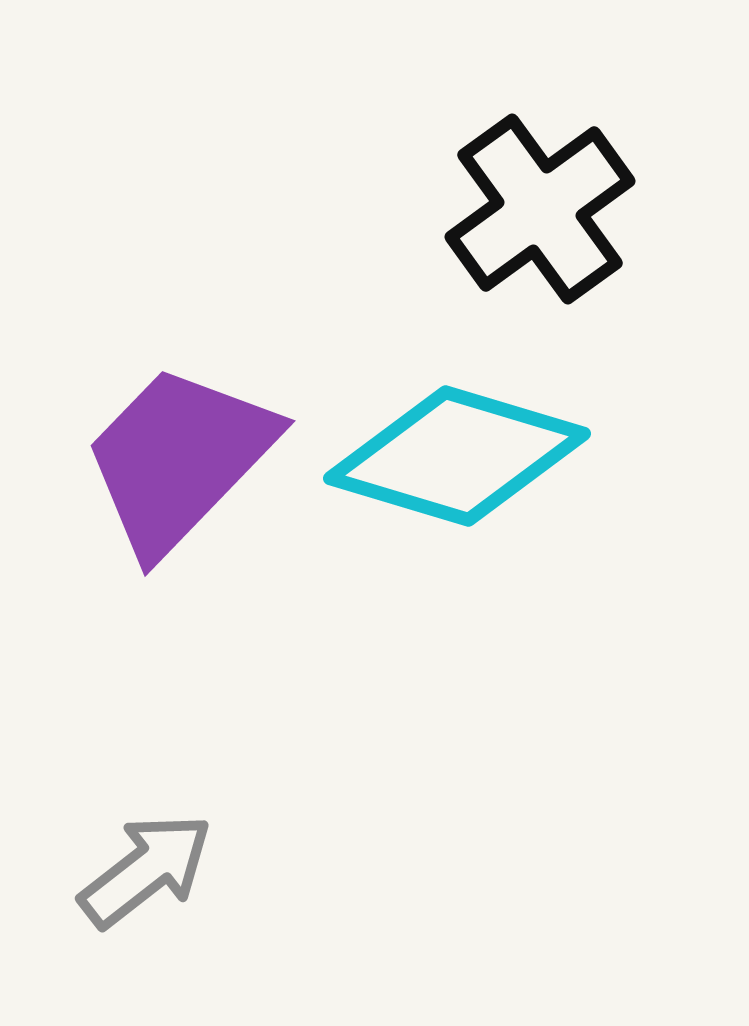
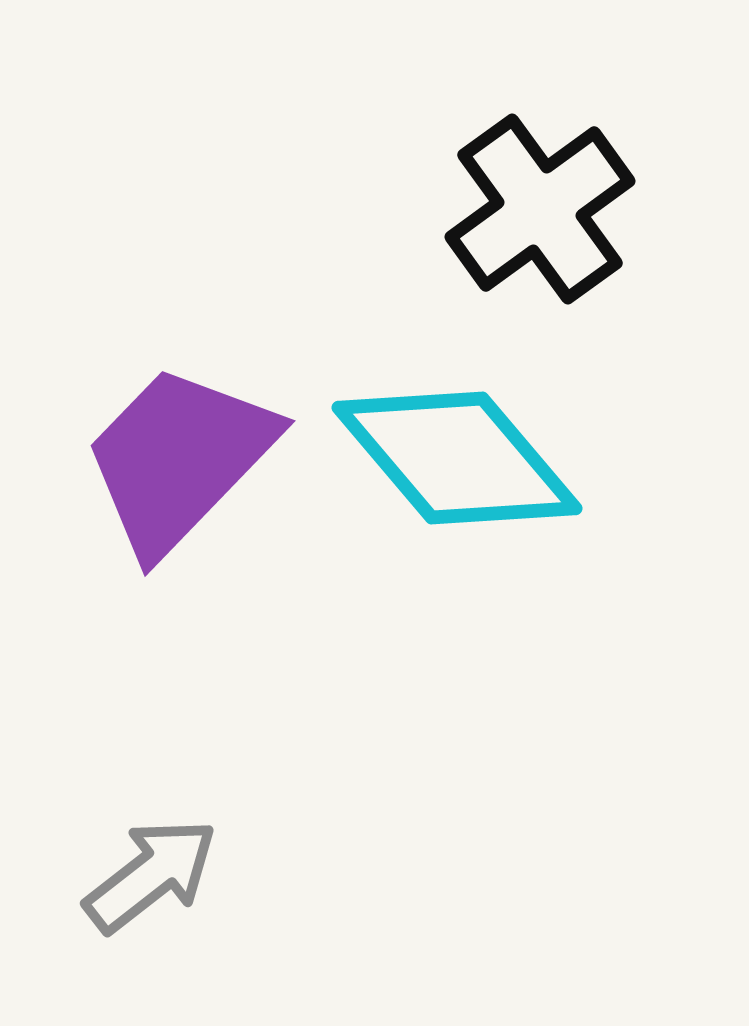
cyan diamond: moved 2 px down; rotated 33 degrees clockwise
gray arrow: moved 5 px right, 5 px down
